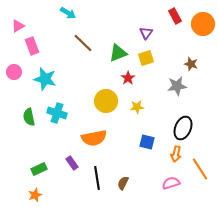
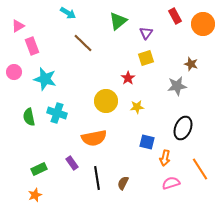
green triangle: moved 32 px up; rotated 18 degrees counterclockwise
orange arrow: moved 11 px left, 4 px down
